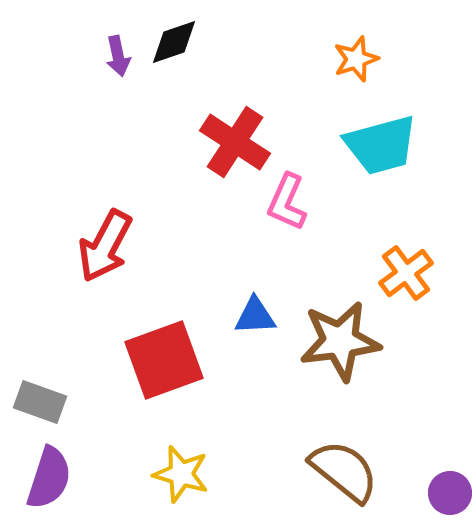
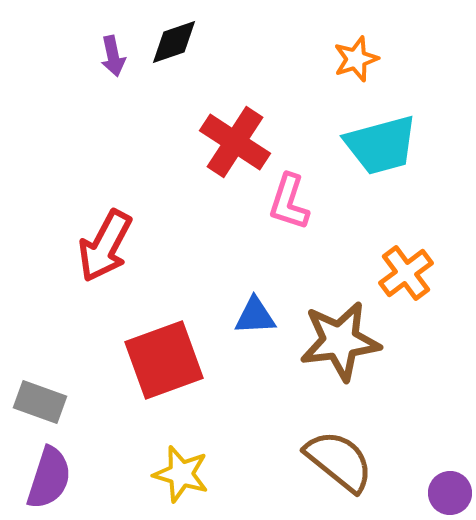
purple arrow: moved 5 px left
pink L-shape: moved 2 px right; rotated 6 degrees counterclockwise
brown semicircle: moved 5 px left, 10 px up
